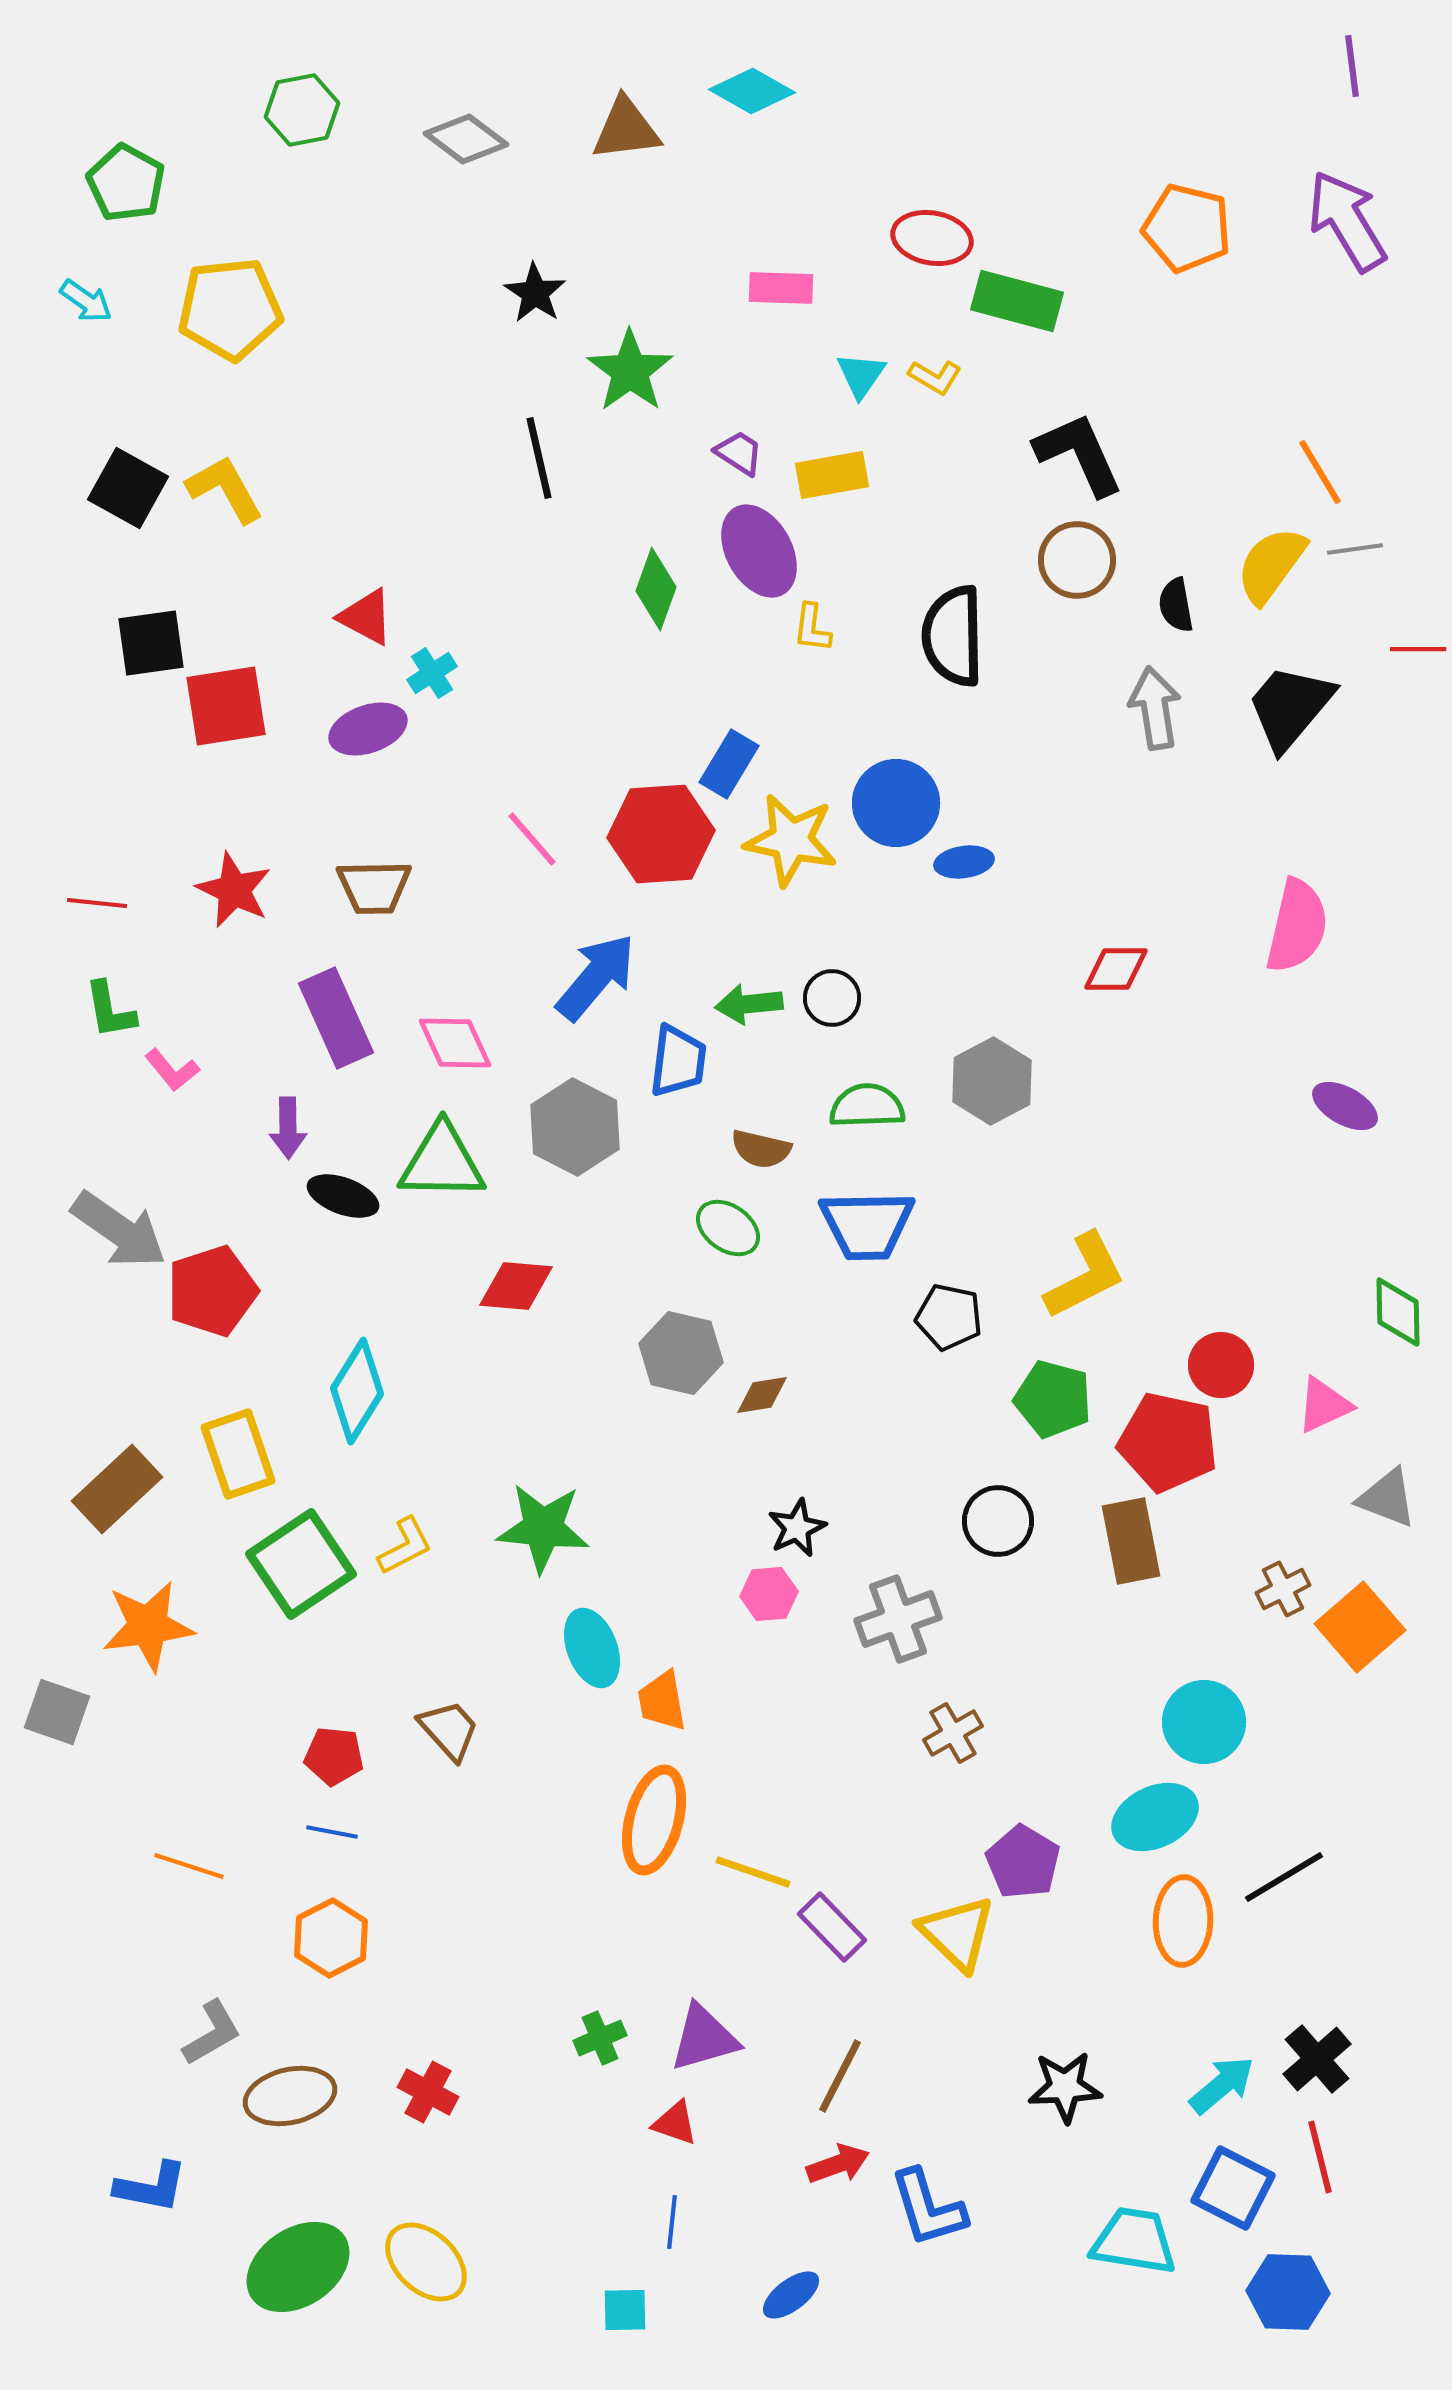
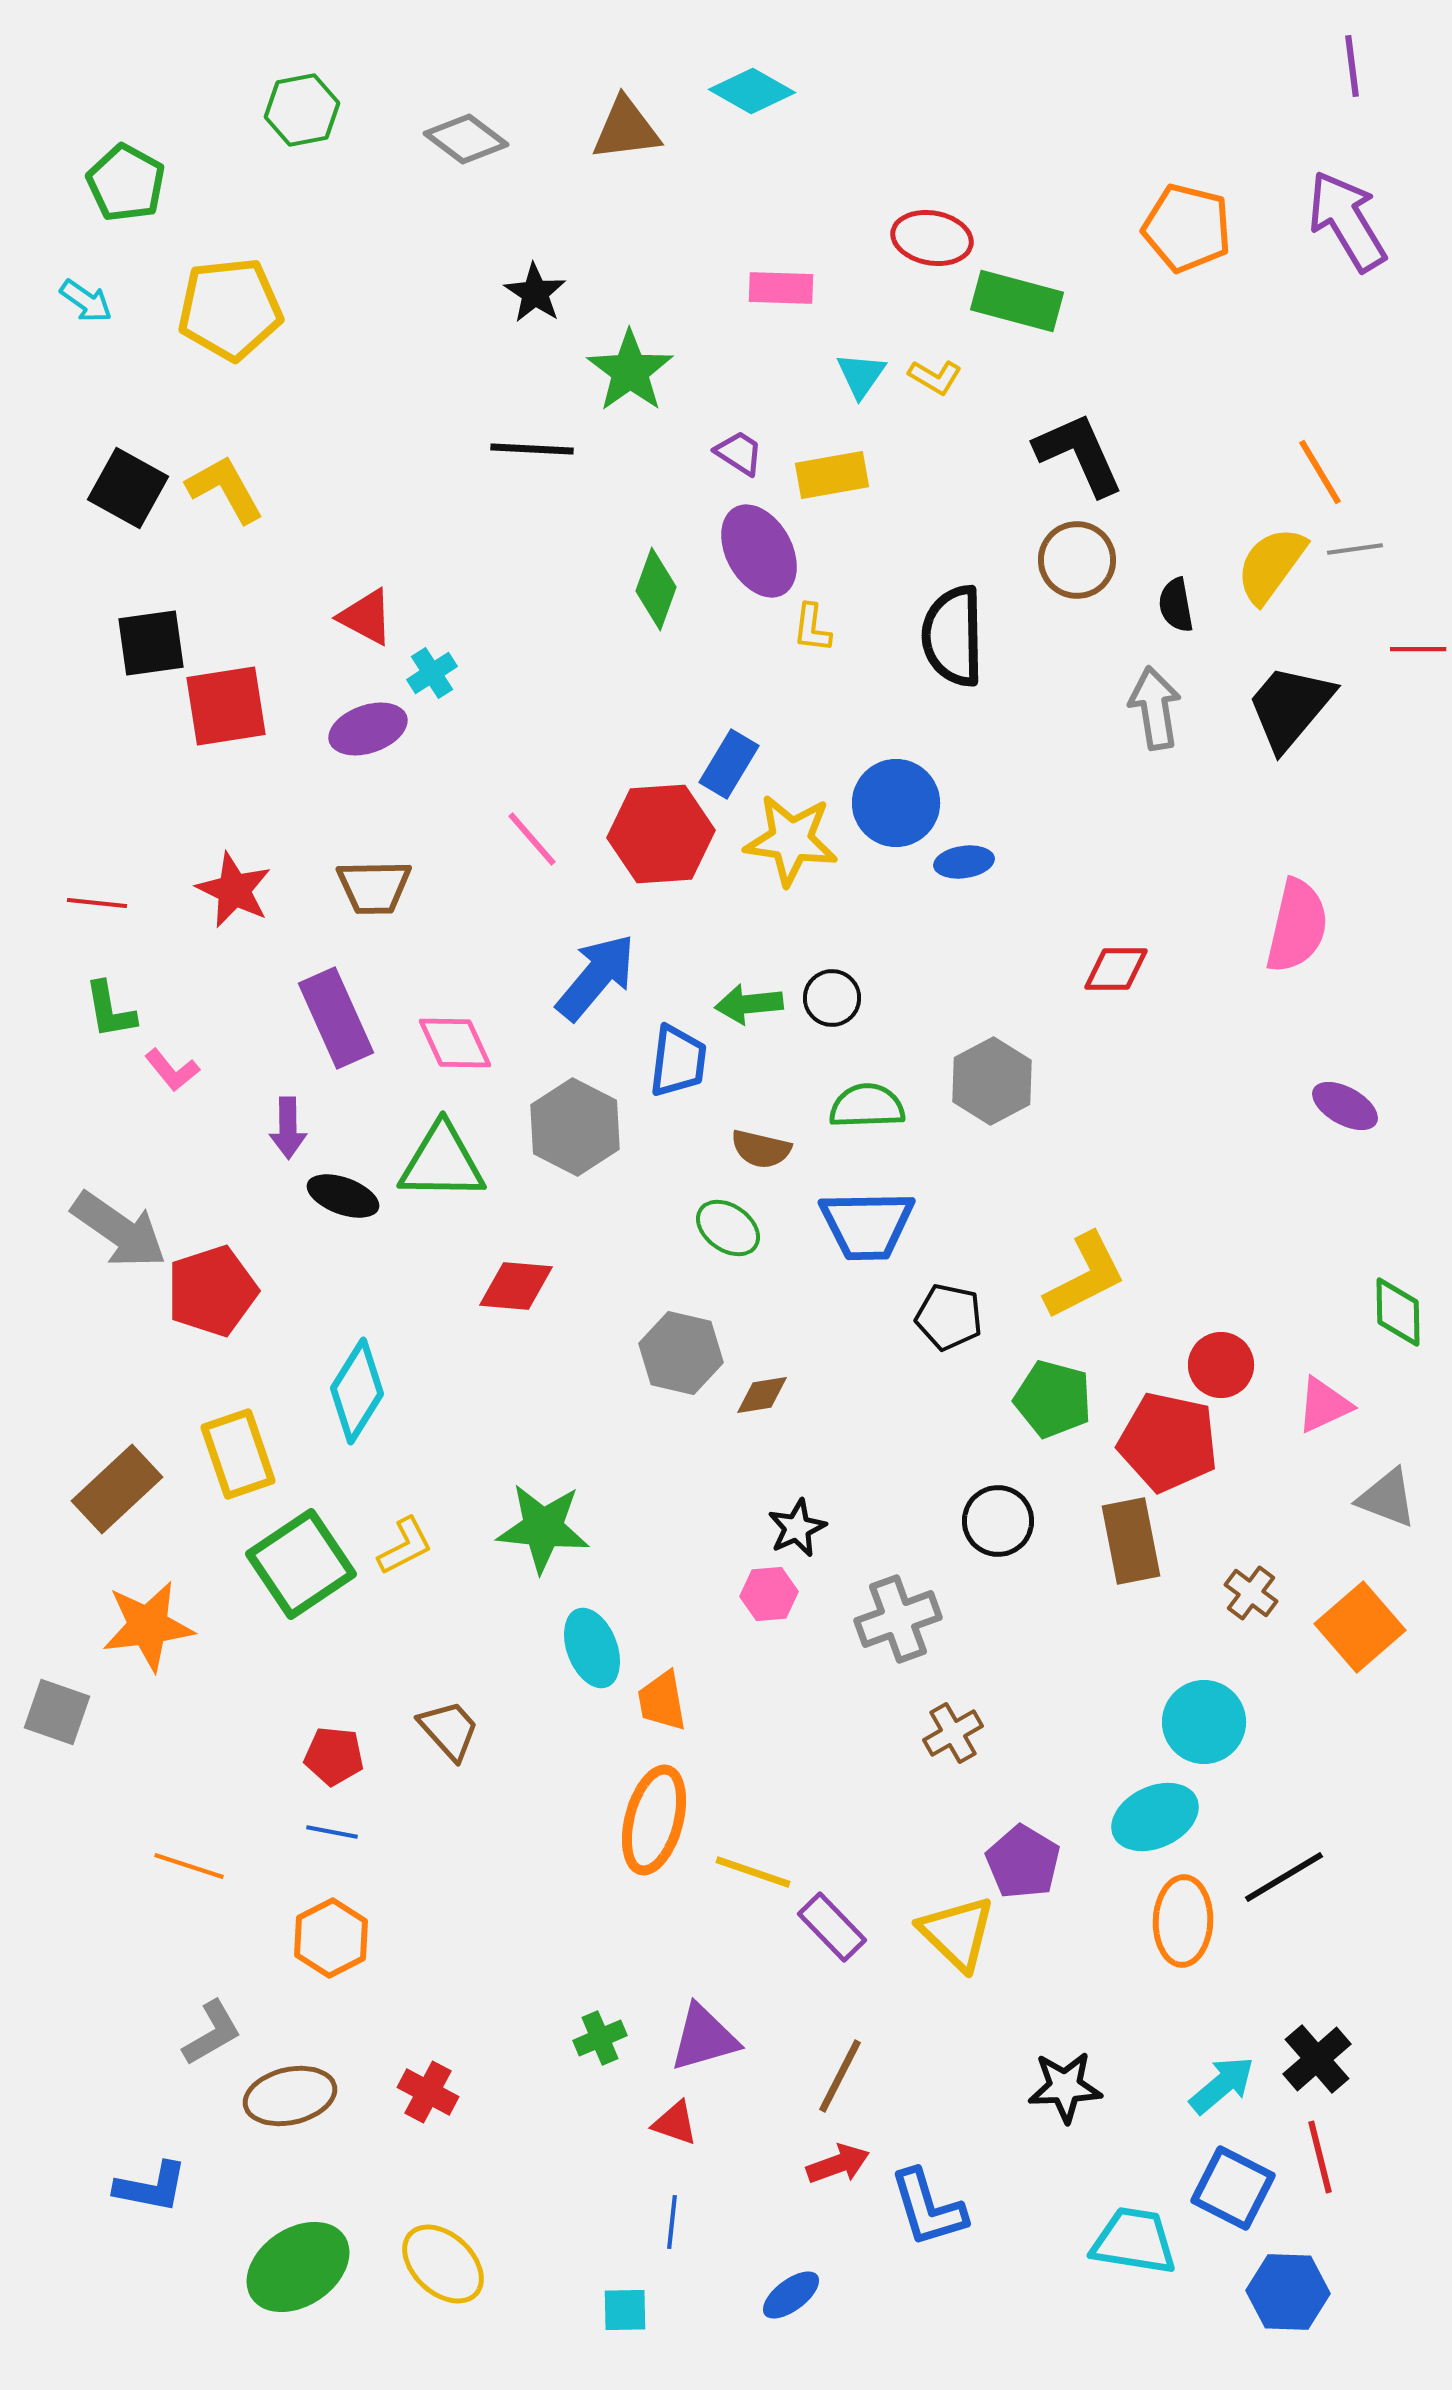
black line at (539, 458): moved 7 px left, 9 px up; rotated 74 degrees counterclockwise
yellow star at (791, 840): rotated 4 degrees counterclockwise
brown cross at (1283, 1589): moved 32 px left, 4 px down; rotated 26 degrees counterclockwise
yellow ellipse at (426, 2262): moved 17 px right, 2 px down
